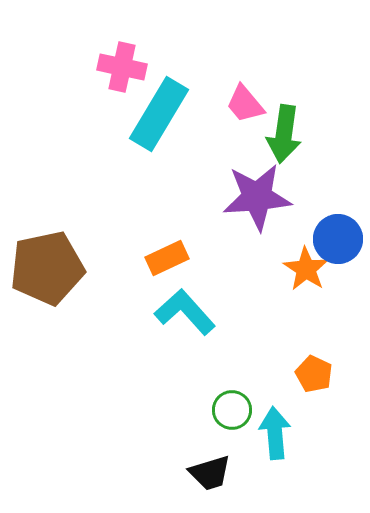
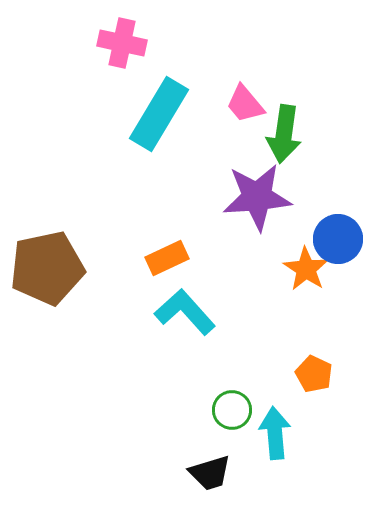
pink cross: moved 24 px up
